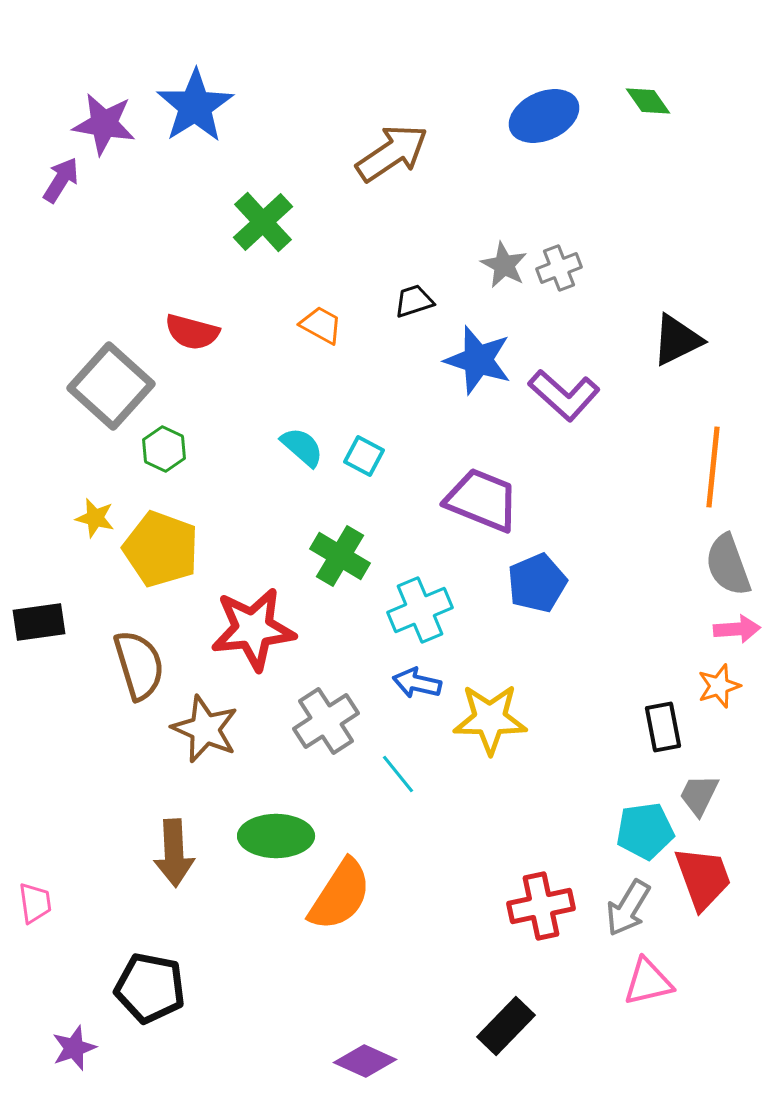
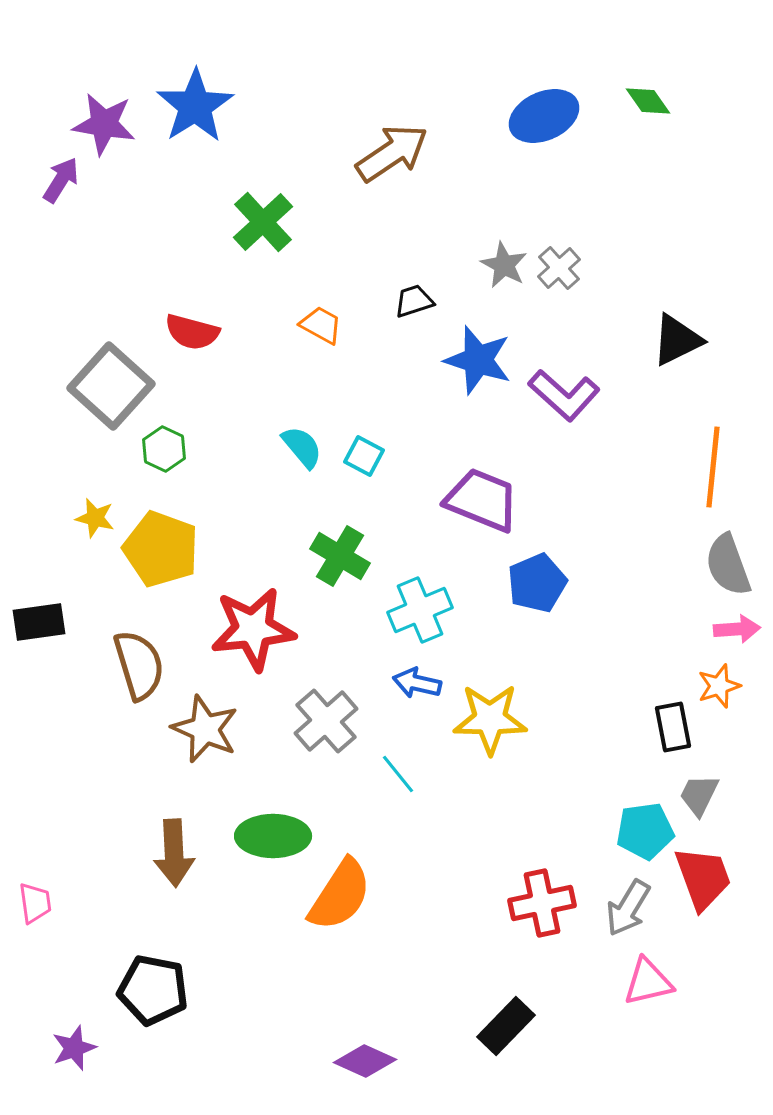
gray cross at (559, 268): rotated 21 degrees counterclockwise
cyan semicircle at (302, 447): rotated 9 degrees clockwise
gray cross at (326, 721): rotated 8 degrees counterclockwise
black rectangle at (663, 727): moved 10 px right
green ellipse at (276, 836): moved 3 px left
red cross at (541, 906): moved 1 px right, 3 px up
black pentagon at (150, 988): moved 3 px right, 2 px down
